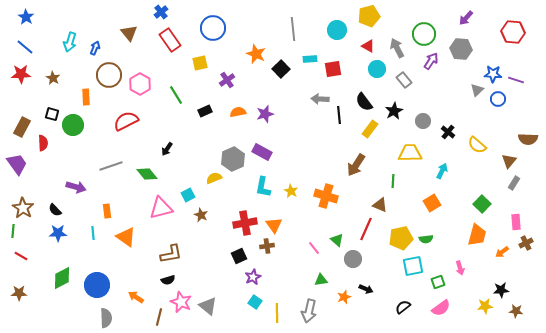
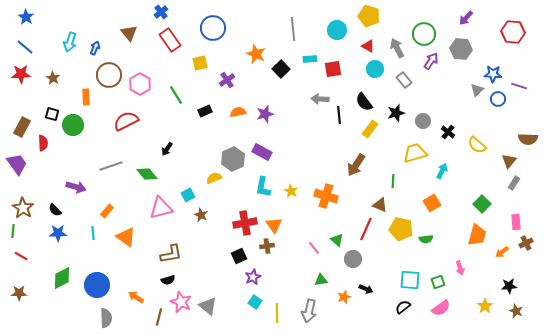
yellow pentagon at (369, 16): rotated 30 degrees clockwise
cyan circle at (377, 69): moved 2 px left
purple line at (516, 80): moved 3 px right, 6 px down
black star at (394, 111): moved 2 px right, 2 px down; rotated 12 degrees clockwise
yellow trapezoid at (410, 153): moved 5 px right; rotated 15 degrees counterclockwise
orange rectangle at (107, 211): rotated 48 degrees clockwise
yellow pentagon at (401, 238): moved 9 px up; rotated 25 degrees clockwise
cyan square at (413, 266): moved 3 px left, 14 px down; rotated 15 degrees clockwise
black star at (501, 290): moved 8 px right, 4 px up
yellow star at (485, 306): rotated 28 degrees counterclockwise
brown star at (516, 311): rotated 16 degrees clockwise
